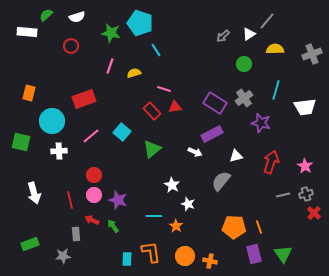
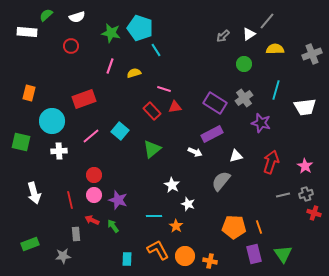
cyan pentagon at (140, 23): moved 5 px down
cyan square at (122, 132): moved 2 px left, 1 px up
red cross at (314, 213): rotated 24 degrees counterclockwise
orange L-shape at (151, 252): moved 7 px right, 2 px up; rotated 20 degrees counterclockwise
